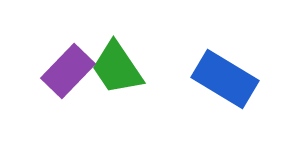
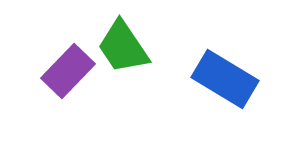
green trapezoid: moved 6 px right, 21 px up
